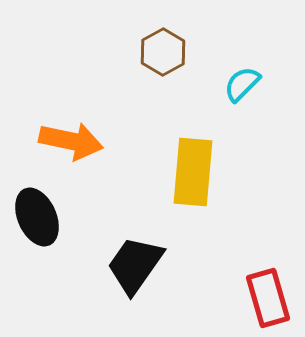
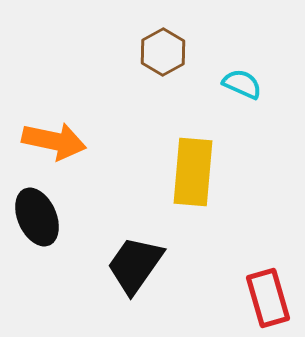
cyan semicircle: rotated 69 degrees clockwise
orange arrow: moved 17 px left
